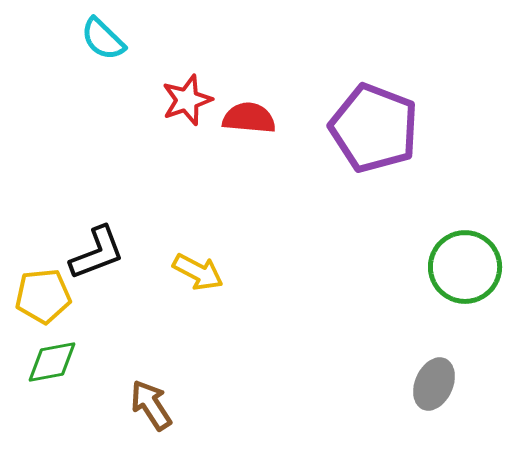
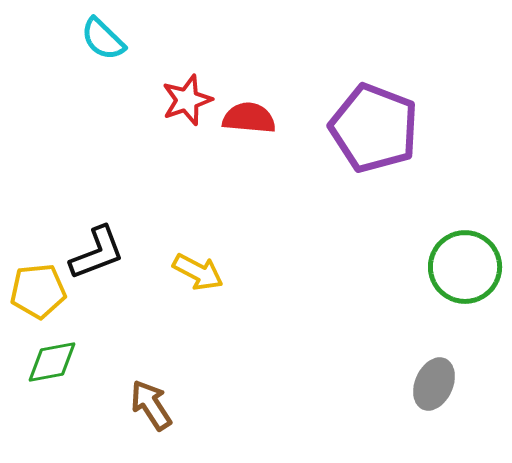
yellow pentagon: moved 5 px left, 5 px up
